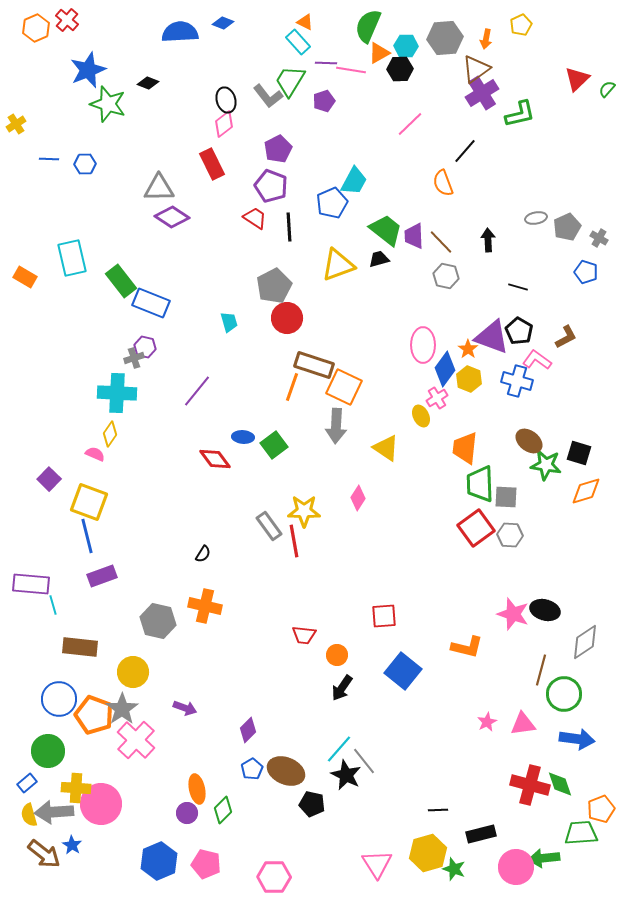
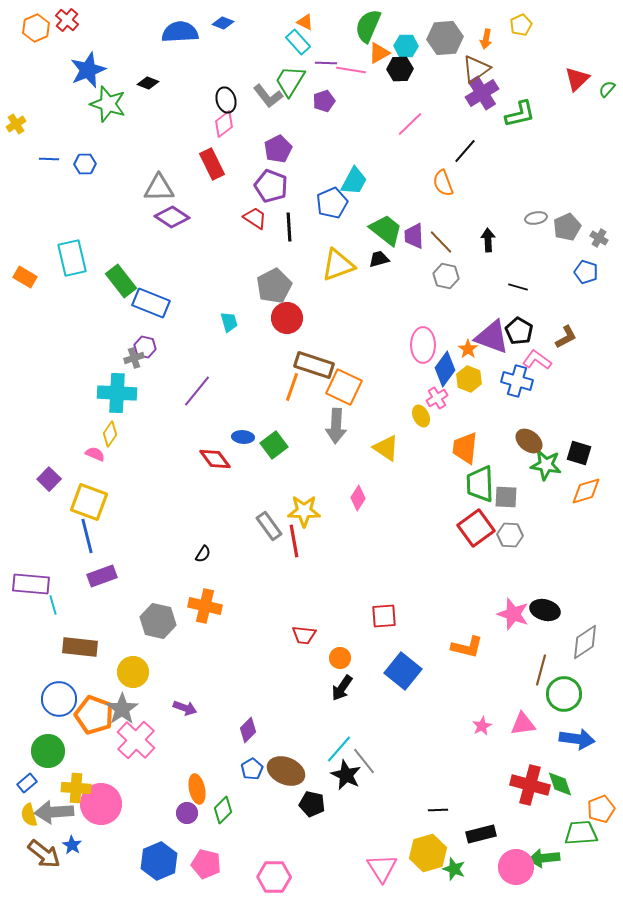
orange circle at (337, 655): moved 3 px right, 3 px down
pink star at (487, 722): moved 5 px left, 4 px down
pink triangle at (377, 864): moved 5 px right, 4 px down
